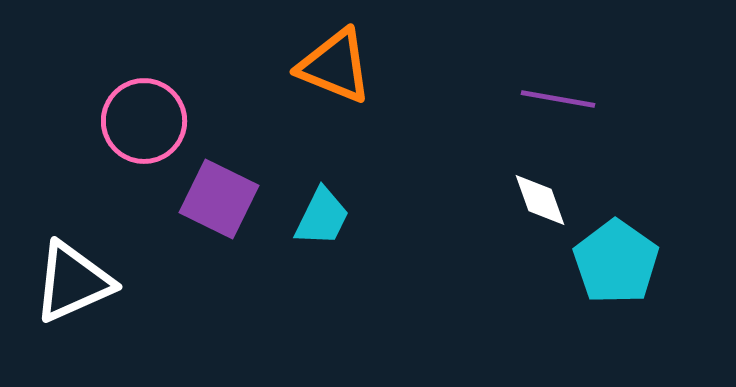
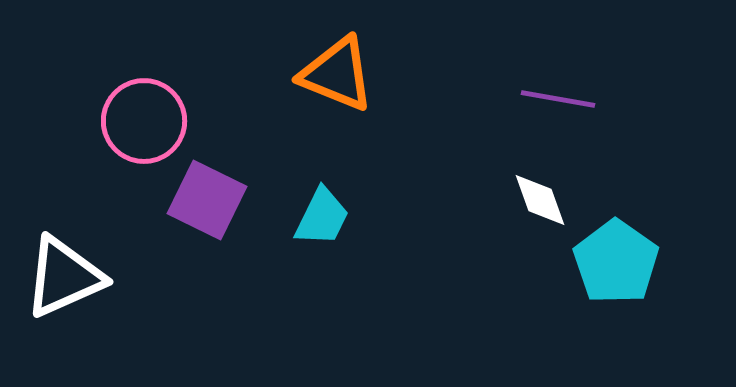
orange triangle: moved 2 px right, 8 px down
purple square: moved 12 px left, 1 px down
white triangle: moved 9 px left, 5 px up
